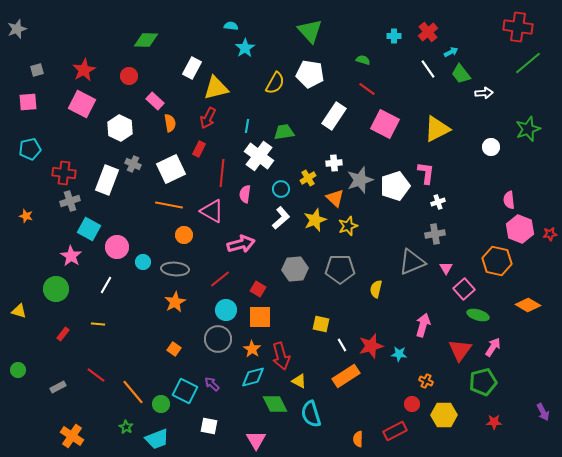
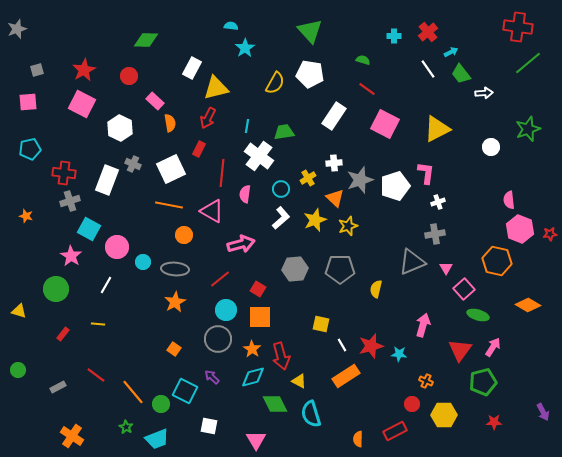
purple arrow at (212, 384): moved 7 px up
